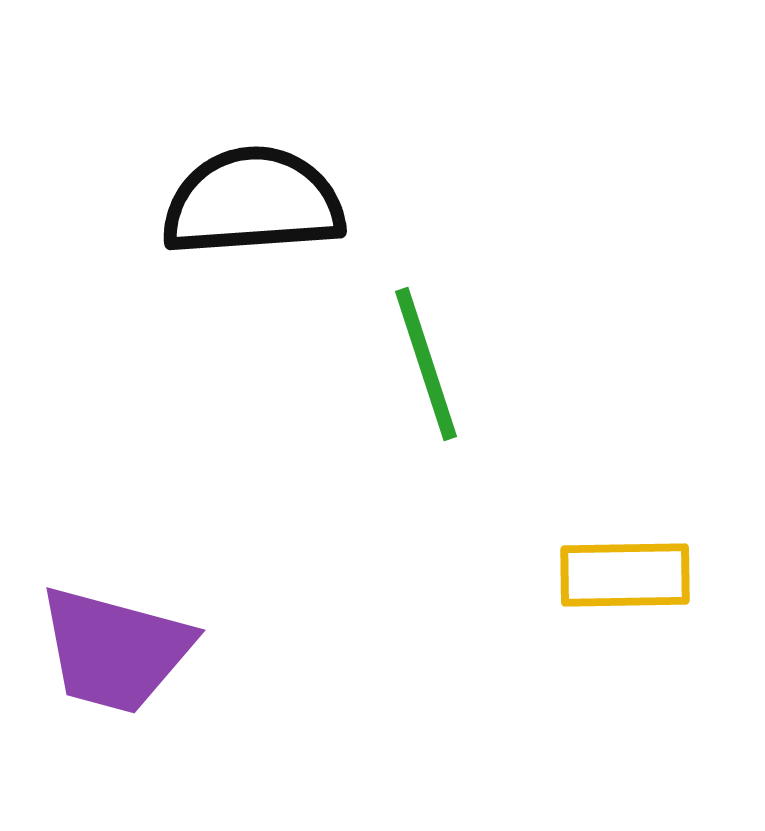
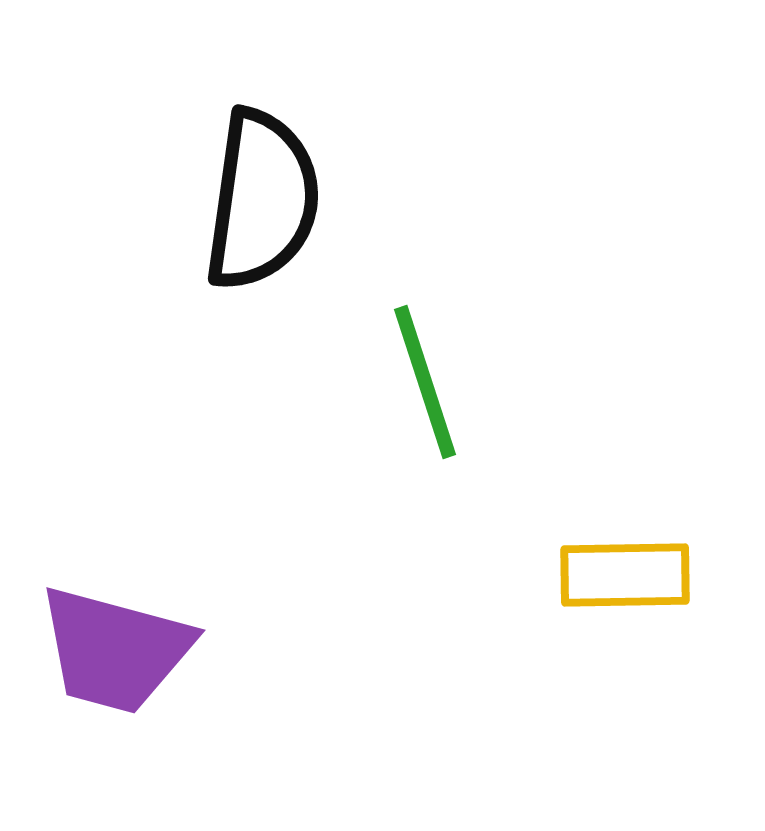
black semicircle: moved 9 px right, 2 px up; rotated 102 degrees clockwise
green line: moved 1 px left, 18 px down
